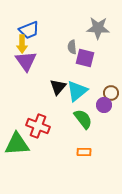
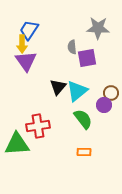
blue trapezoid: rotated 145 degrees clockwise
purple square: moved 2 px right; rotated 24 degrees counterclockwise
red cross: rotated 30 degrees counterclockwise
